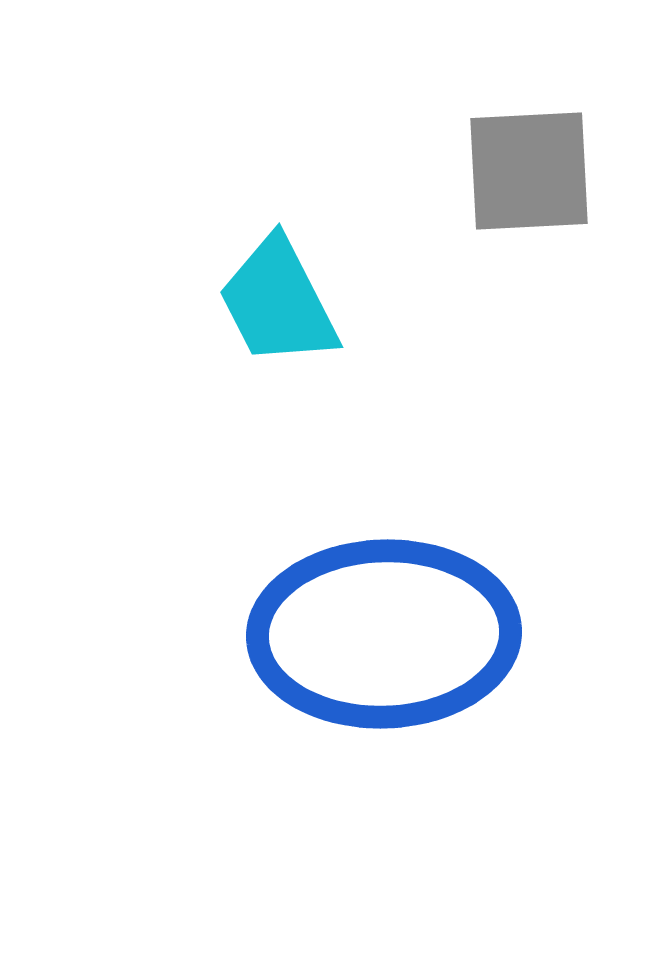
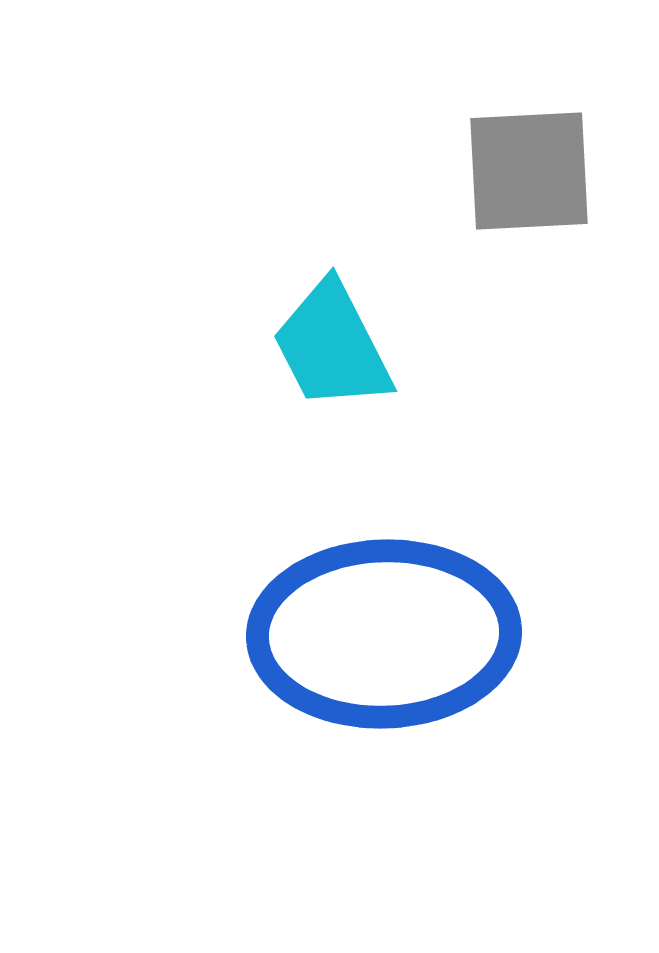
cyan trapezoid: moved 54 px right, 44 px down
